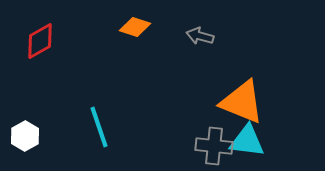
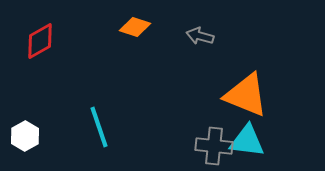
orange triangle: moved 4 px right, 7 px up
